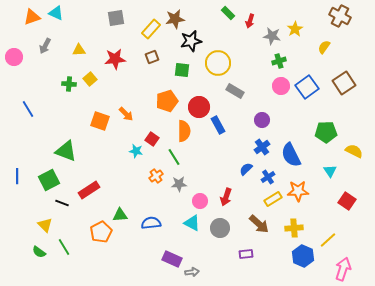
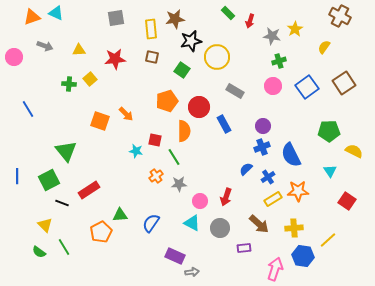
yellow rectangle at (151, 29): rotated 48 degrees counterclockwise
gray arrow at (45, 46): rotated 98 degrees counterclockwise
brown square at (152, 57): rotated 32 degrees clockwise
yellow circle at (218, 63): moved 1 px left, 6 px up
green square at (182, 70): rotated 28 degrees clockwise
pink circle at (281, 86): moved 8 px left
purple circle at (262, 120): moved 1 px right, 6 px down
blue rectangle at (218, 125): moved 6 px right, 1 px up
green pentagon at (326, 132): moved 3 px right, 1 px up
red square at (152, 139): moved 3 px right, 1 px down; rotated 24 degrees counterclockwise
blue cross at (262, 147): rotated 14 degrees clockwise
green triangle at (66, 151): rotated 30 degrees clockwise
blue semicircle at (151, 223): rotated 48 degrees counterclockwise
purple rectangle at (246, 254): moved 2 px left, 6 px up
blue hexagon at (303, 256): rotated 15 degrees counterclockwise
purple rectangle at (172, 259): moved 3 px right, 3 px up
pink arrow at (343, 269): moved 68 px left
